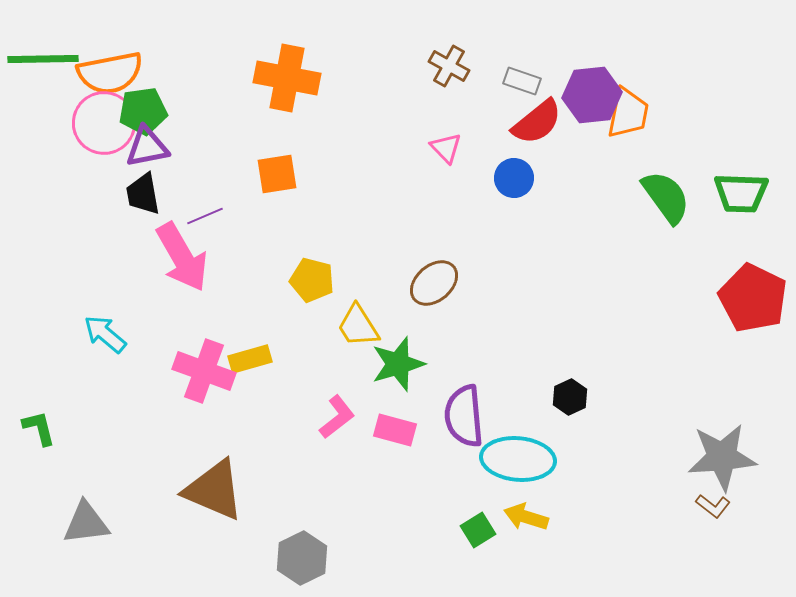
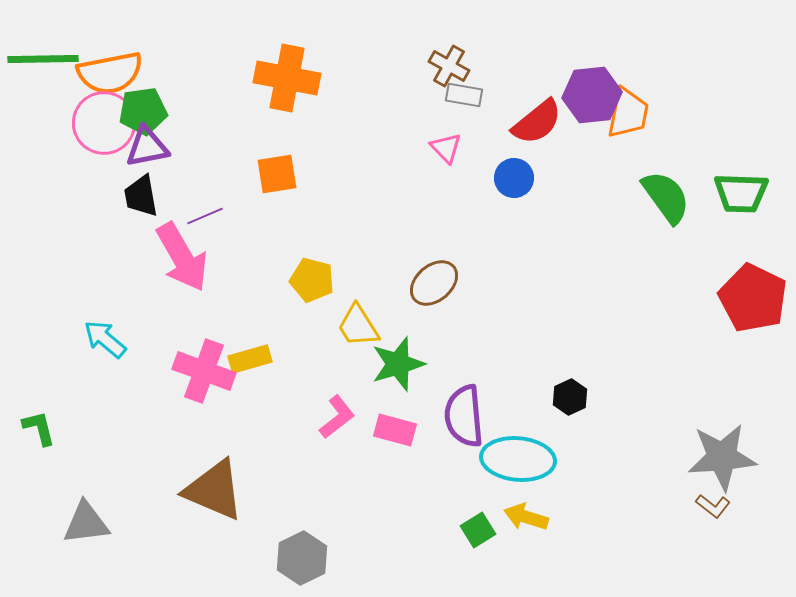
gray rectangle: moved 58 px left, 14 px down; rotated 9 degrees counterclockwise
black trapezoid: moved 2 px left, 2 px down
cyan arrow: moved 5 px down
